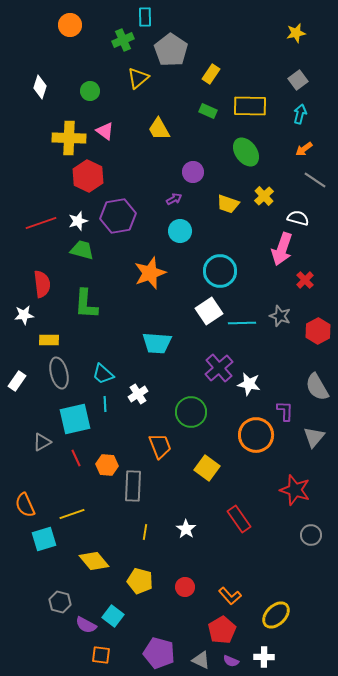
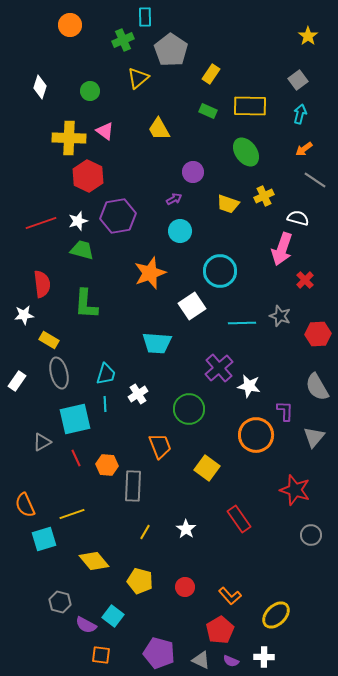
yellow star at (296, 33): moved 12 px right, 3 px down; rotated 24 degrees counterclockwise
yellow cross at (264, 196): rotated 18 degrees clockwise
white square at (209, 311): moved 17 px left, 5 px up
red hexagon at (318, 331): moved 3 px down; rotated 25 degrees clockwise
yellow rectangle at (49, 340): rotated 30 degrees clockwise
cyan trapezoid at (103, 374): moved 3 px right; rotated 115 degrees counterclockwise
white star at (249, 384): moved 2 px down
green circle at (191, 412): moved 2 px left, 3 px up
yellow line at (145, 532): rotated 21 degrees clockwise
red pentagon at (222, 630): moved 2 px left
